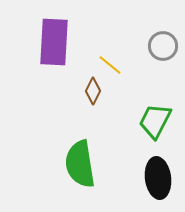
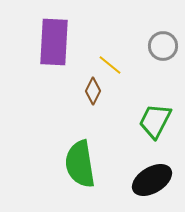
black ellipse: moved 6 px left, 2 px down; rotated 66 degrees clockwise
